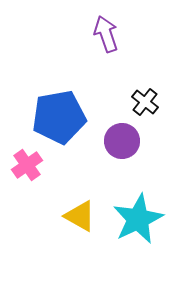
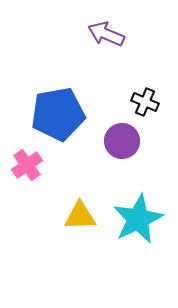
purple arrow: rotated 48 degrees counterclockwise
black cross: rotated 16 degrees counterclockwise
blue pentagon: moved 1 px left, 3 px up
yellow triangle: rotated 32 degrees counterclockwise
